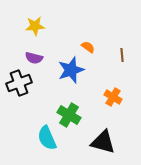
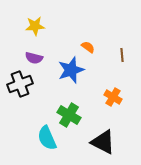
black cross: moved 1 px right, 1 px down
black triangle: rotated 12 degrees clockwise
